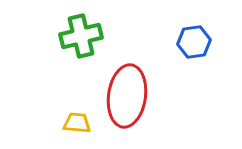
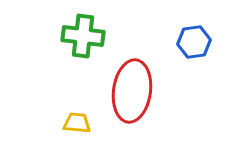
green cross: moved 2 px right; rotated 21 degrees clockwise
red ellipse: moved 5 px right, 5 px up
